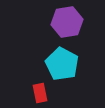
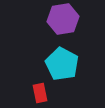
purple hexagon: moved 4 px left, 3 px up
